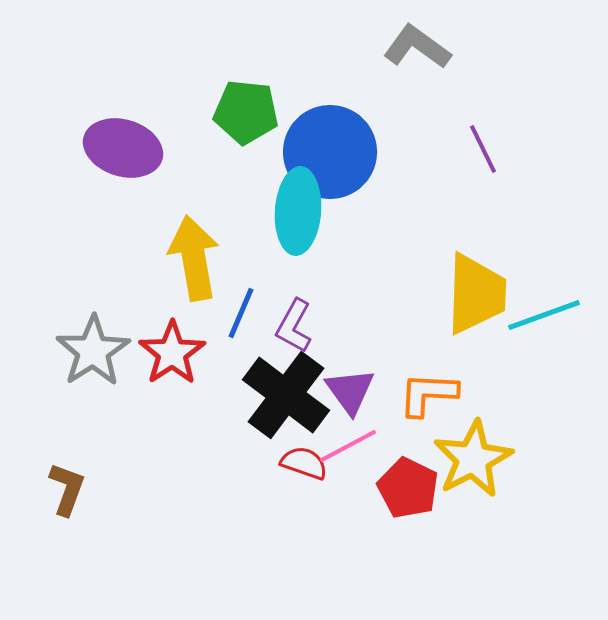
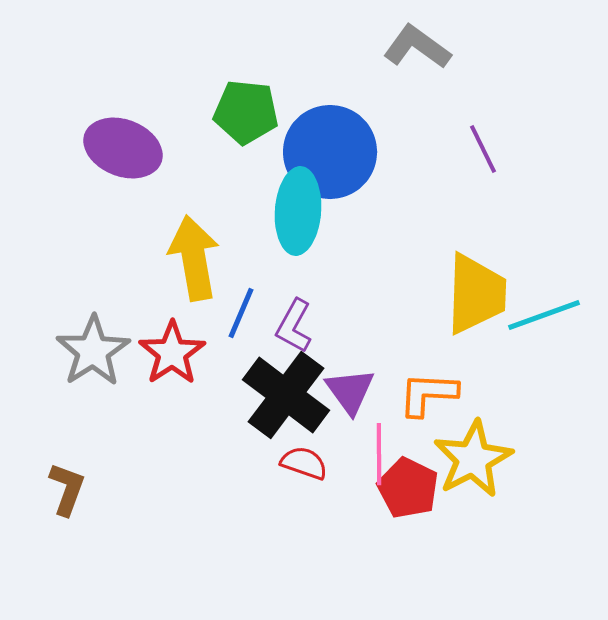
purple ellipse: rotated 4 degrees clockwise
pink line: moved 31 px right, 8 px down; rotated 62 degrees counterclockwise
